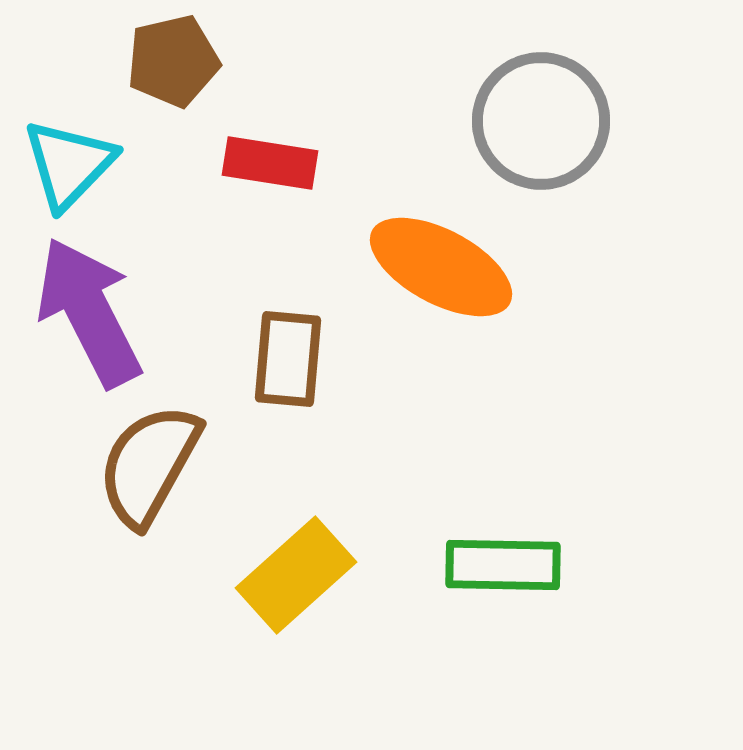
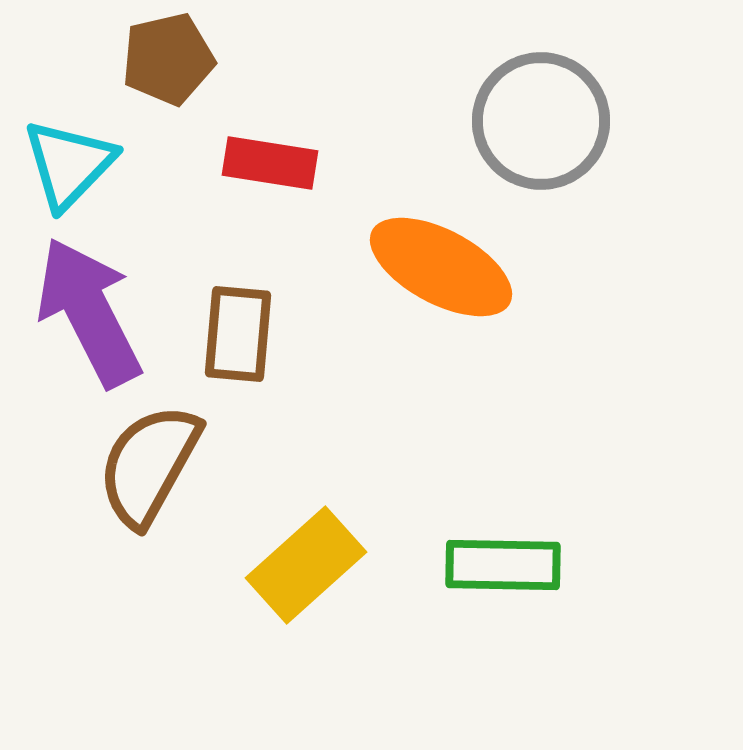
brown pentagon: moved 5 px left, 2 px up
brown rectangle: moved 50 px left, 25 px up
yellow rectangle: moved 10 px right, 10 px up
